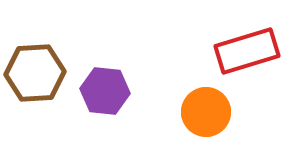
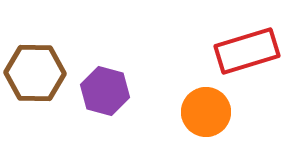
brown hexagon: rotated 4 degrees clockwise
purple hexagon: rotated 9 degrees clockwise
